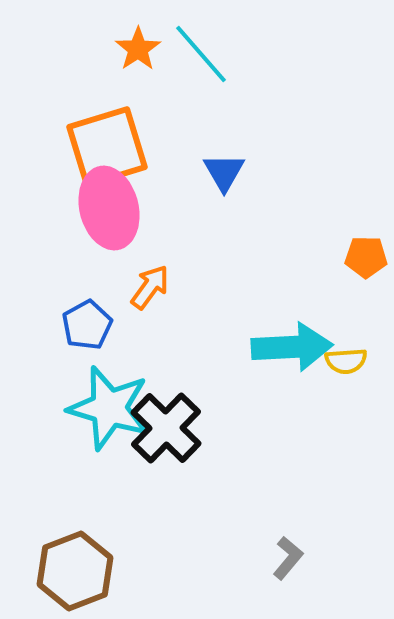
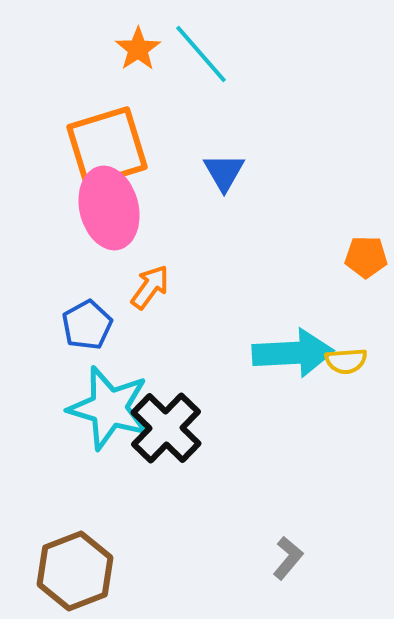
cyan arrow: moved 1 px right, 6 px down
